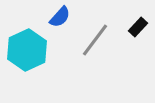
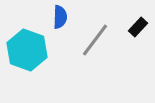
blue semicircle: rotated 40 degrees counterclockwise
cyan hexagon: rotated 15 degrees counterclockwise
